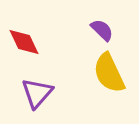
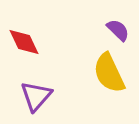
purple semicircle: moved 16 px right
purple triangle: moved 1 px left, 3 px down
